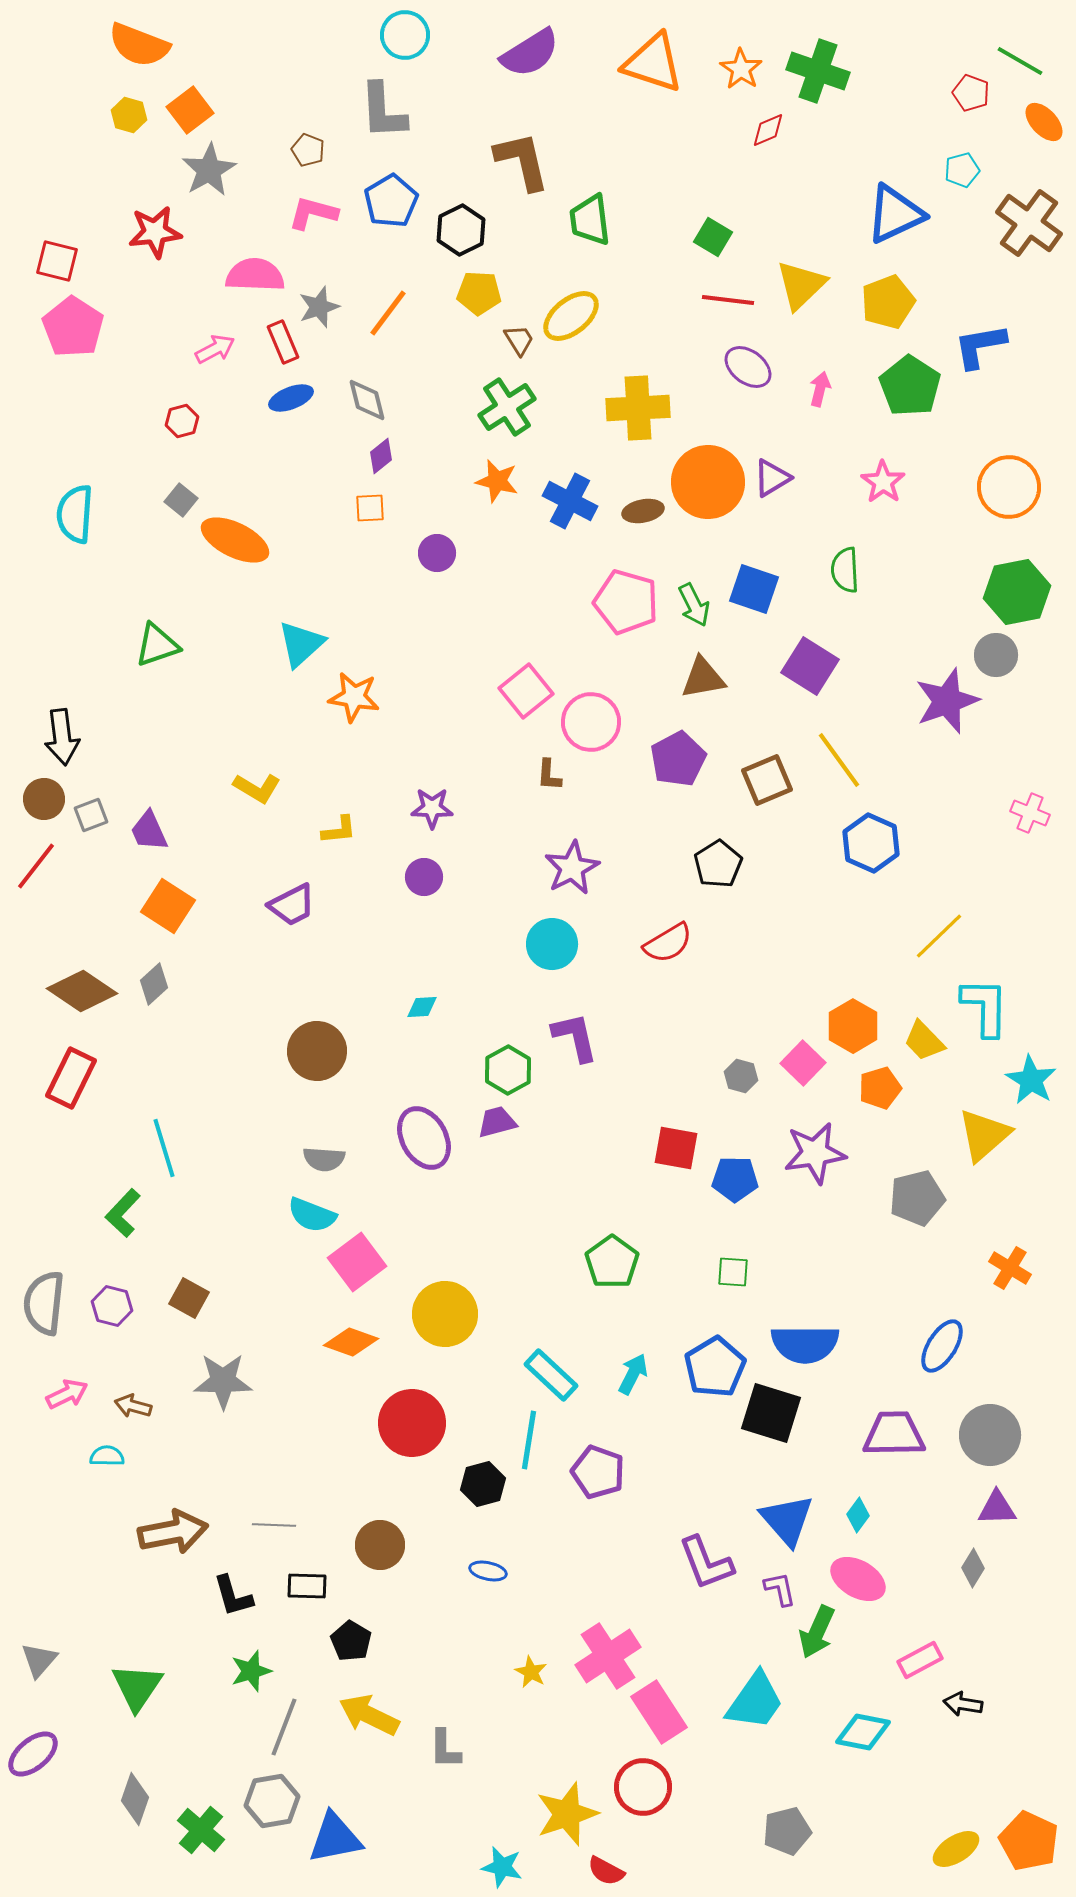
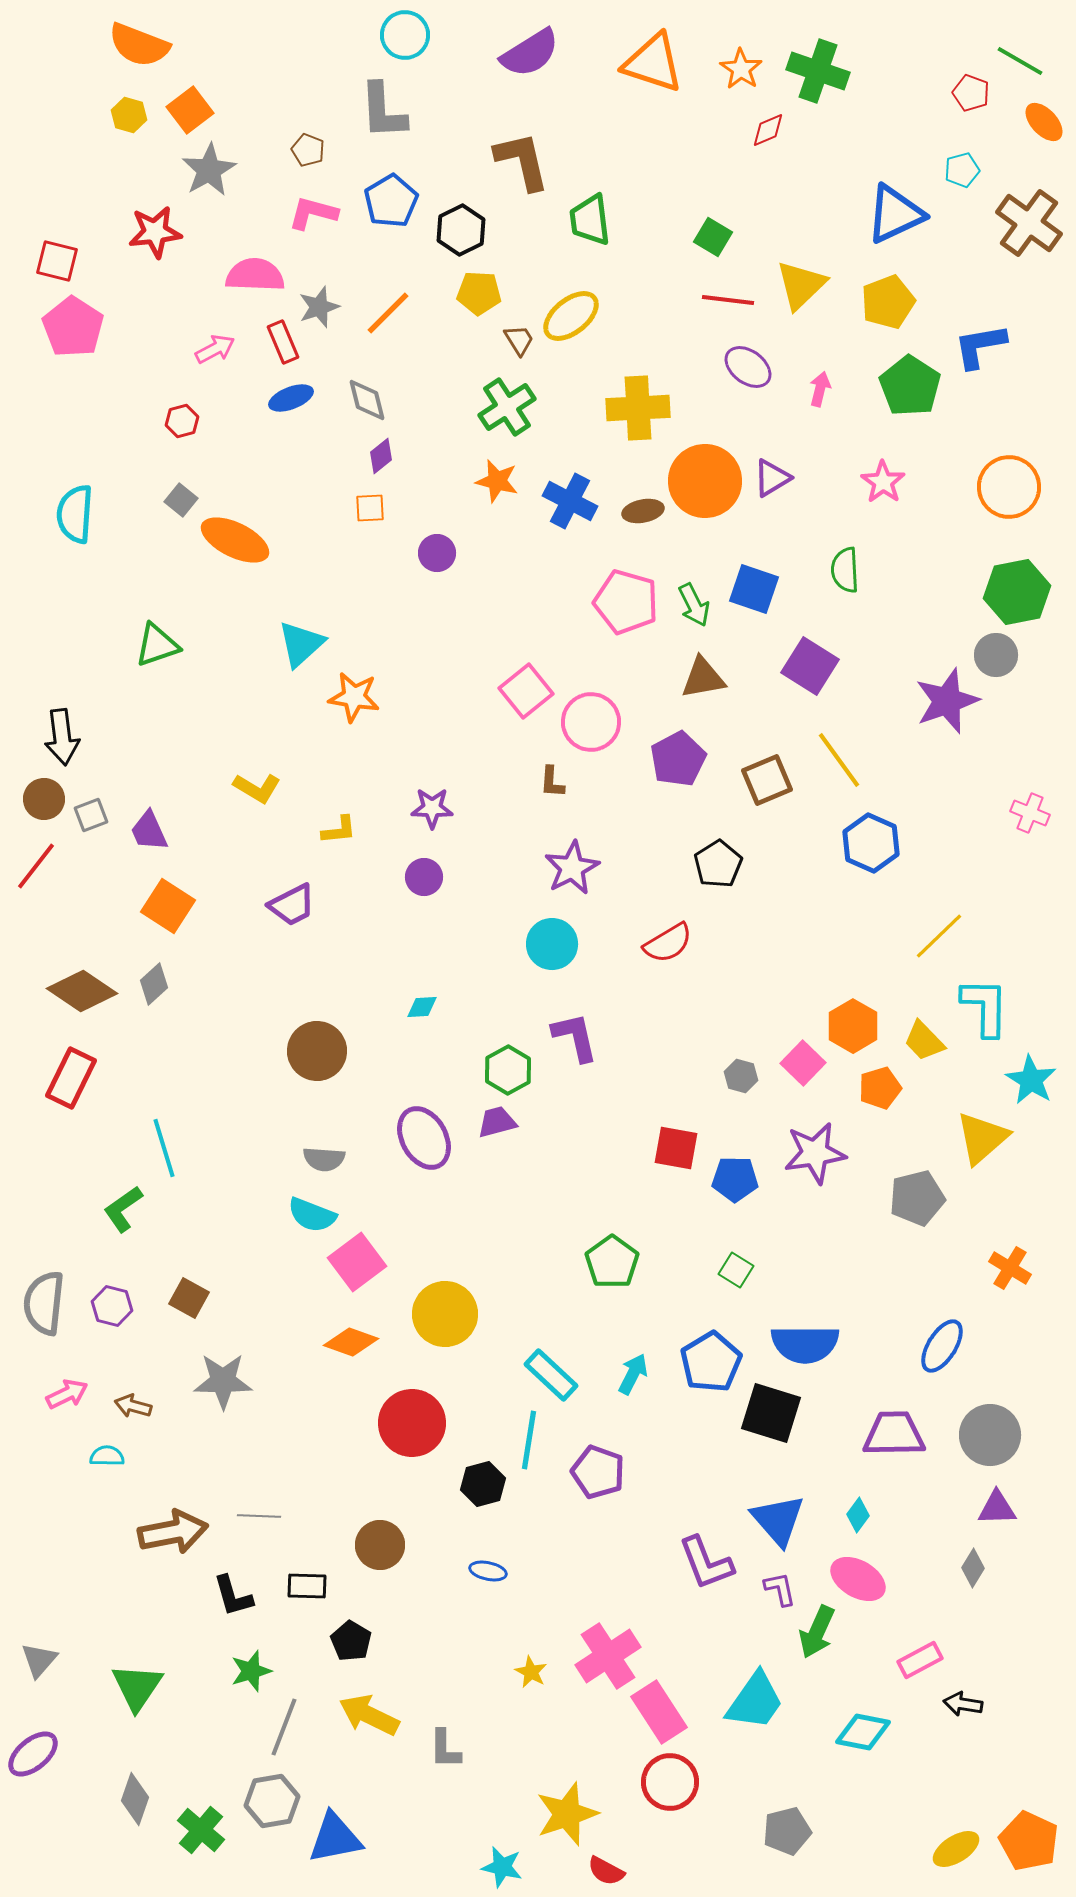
orange line at (388, 313): rotated 8 degrees clockwise
orange circle at (708, 482): moved 3 px left, 1 px up
brown L-shape at (549, 775): moved 3 px right, 7 px down
yellow triangle at (984, 1135): moved 2 px left, 3 px down
green L-shape at (123, 1213): moved 4 px up; rotated 12 degrees clockwise
green square at (733, 1272): moved 3 px right, 2 px up; rotated 28 degrees clockwise
blue pentagon at (715, 1367): moved 4 px left, 5 px up
blue triangle at (787, 1520): moved 9 px left
gray line at (274, 1525): moved 15 px left, 9 px up
red circle at (643, 1787): moved 27 px right, 5 px up
